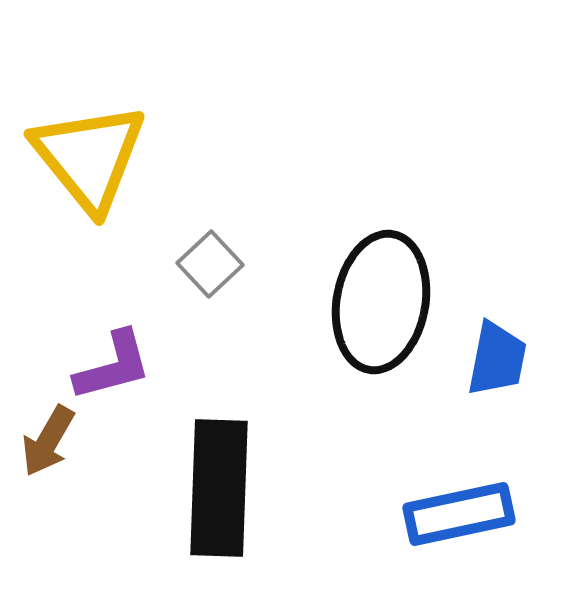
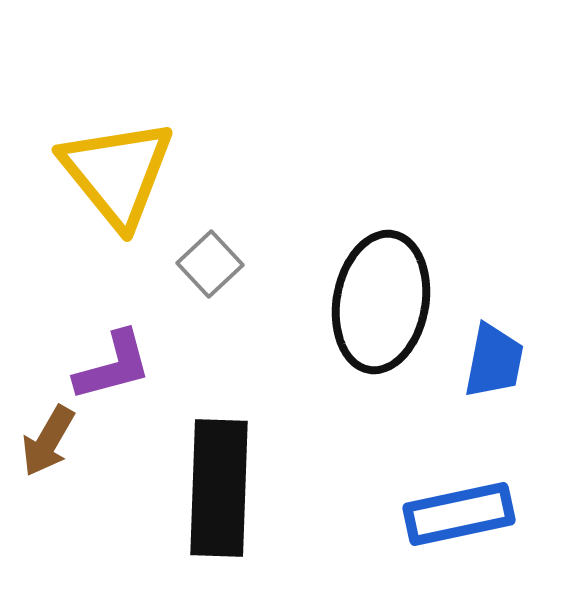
yellow triangle: moved 28 px right, 16 px down
blue trapezoid: moved 3 px left, 2 px down
